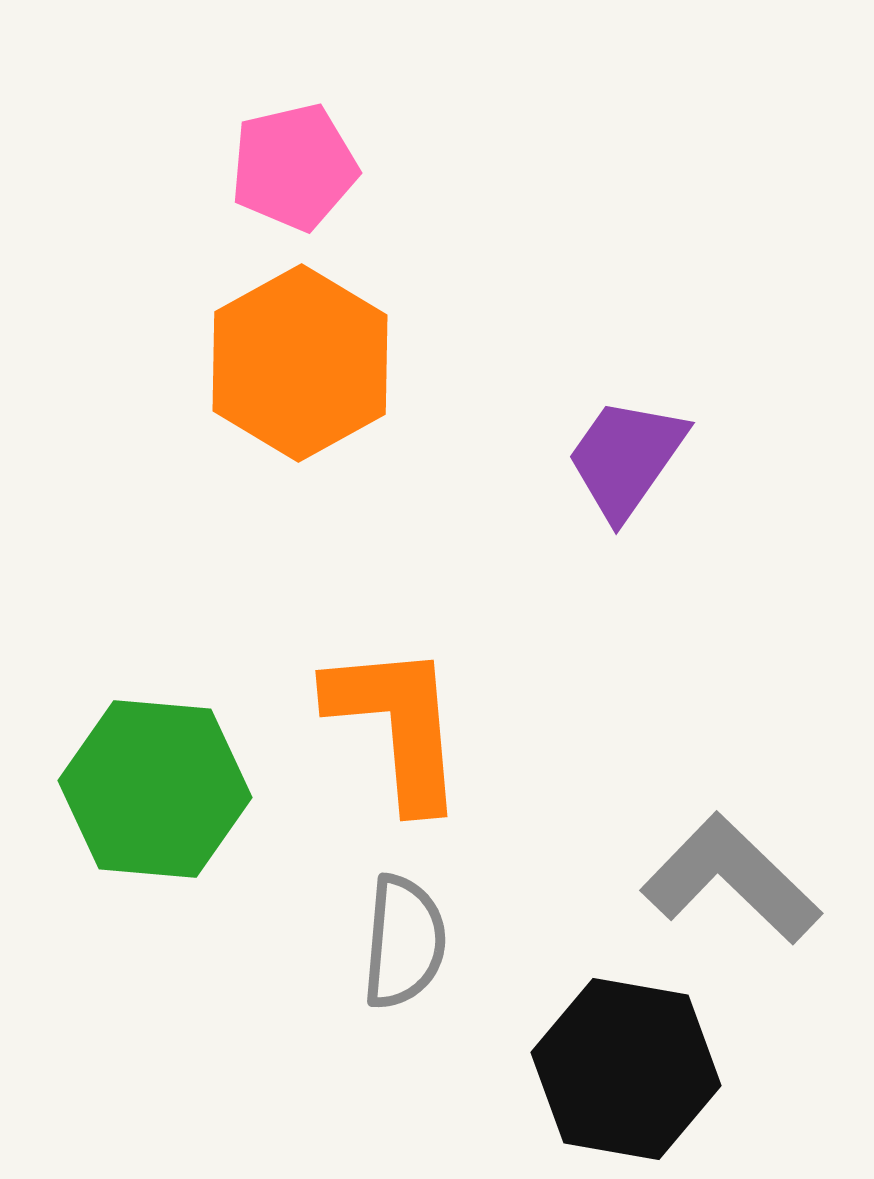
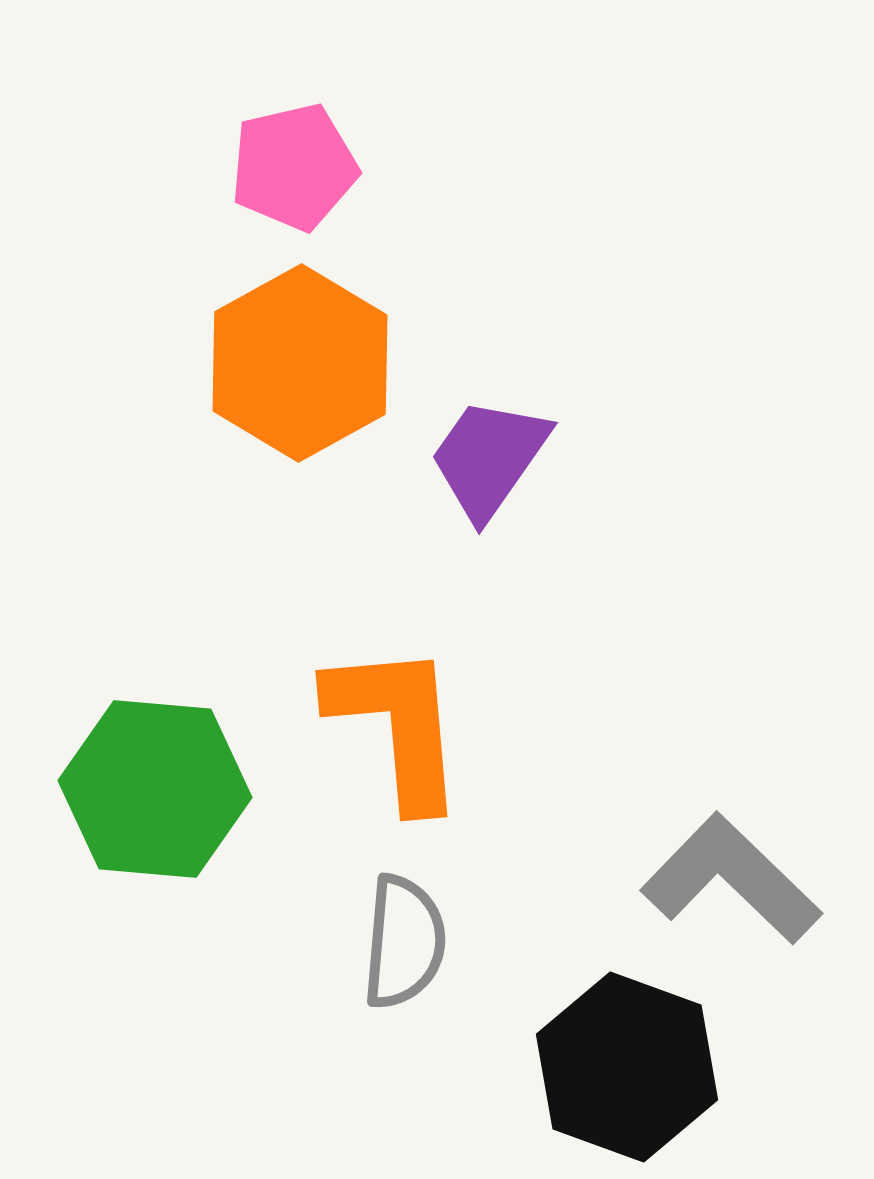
purple trapezoid: moved 137 px left
black hexagon: moved 1 px right, 2 px up; rotated 10 degrees clockwise
